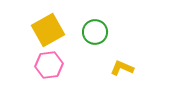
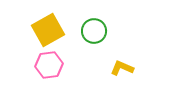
green circle: moved 1 px left, 1 px up
